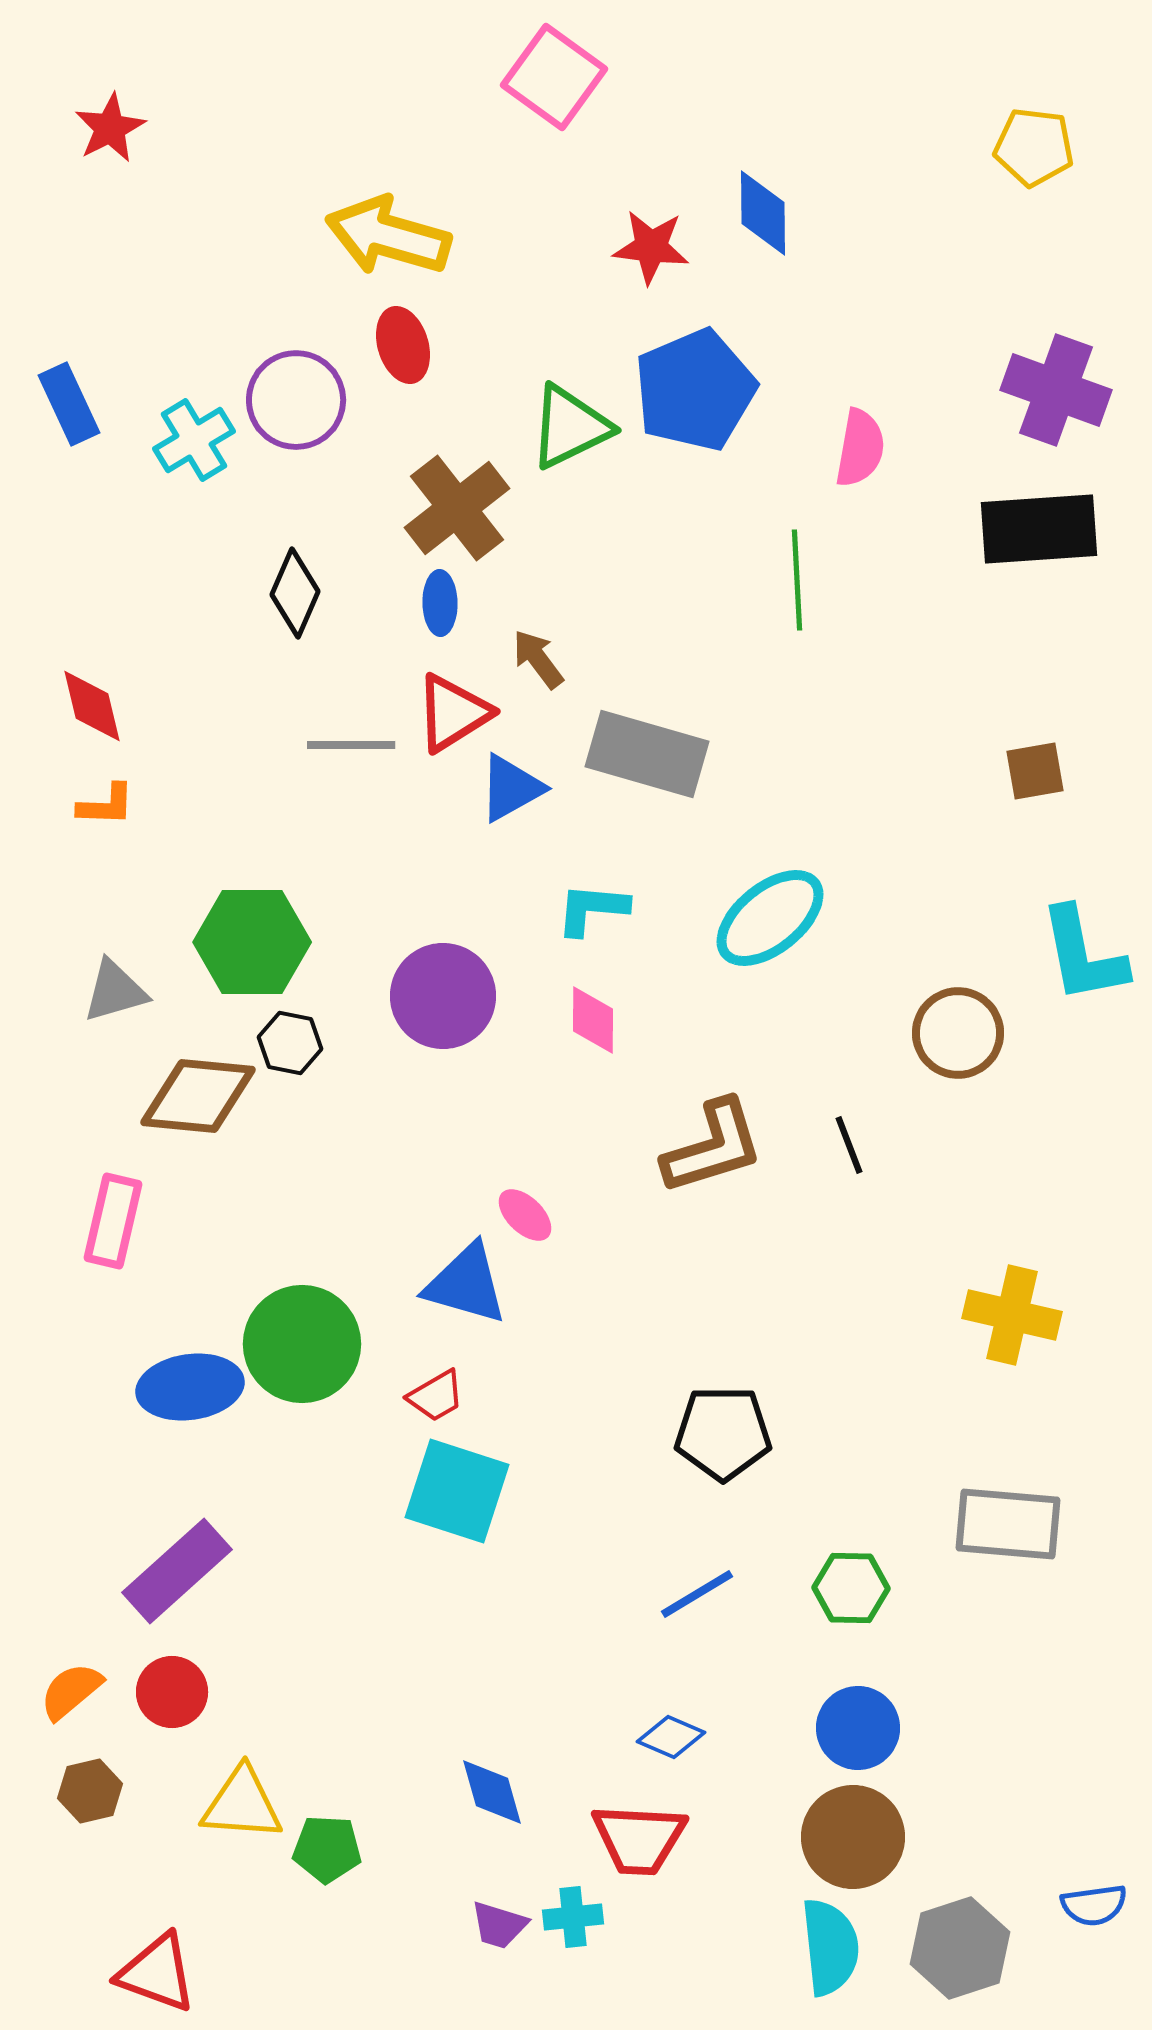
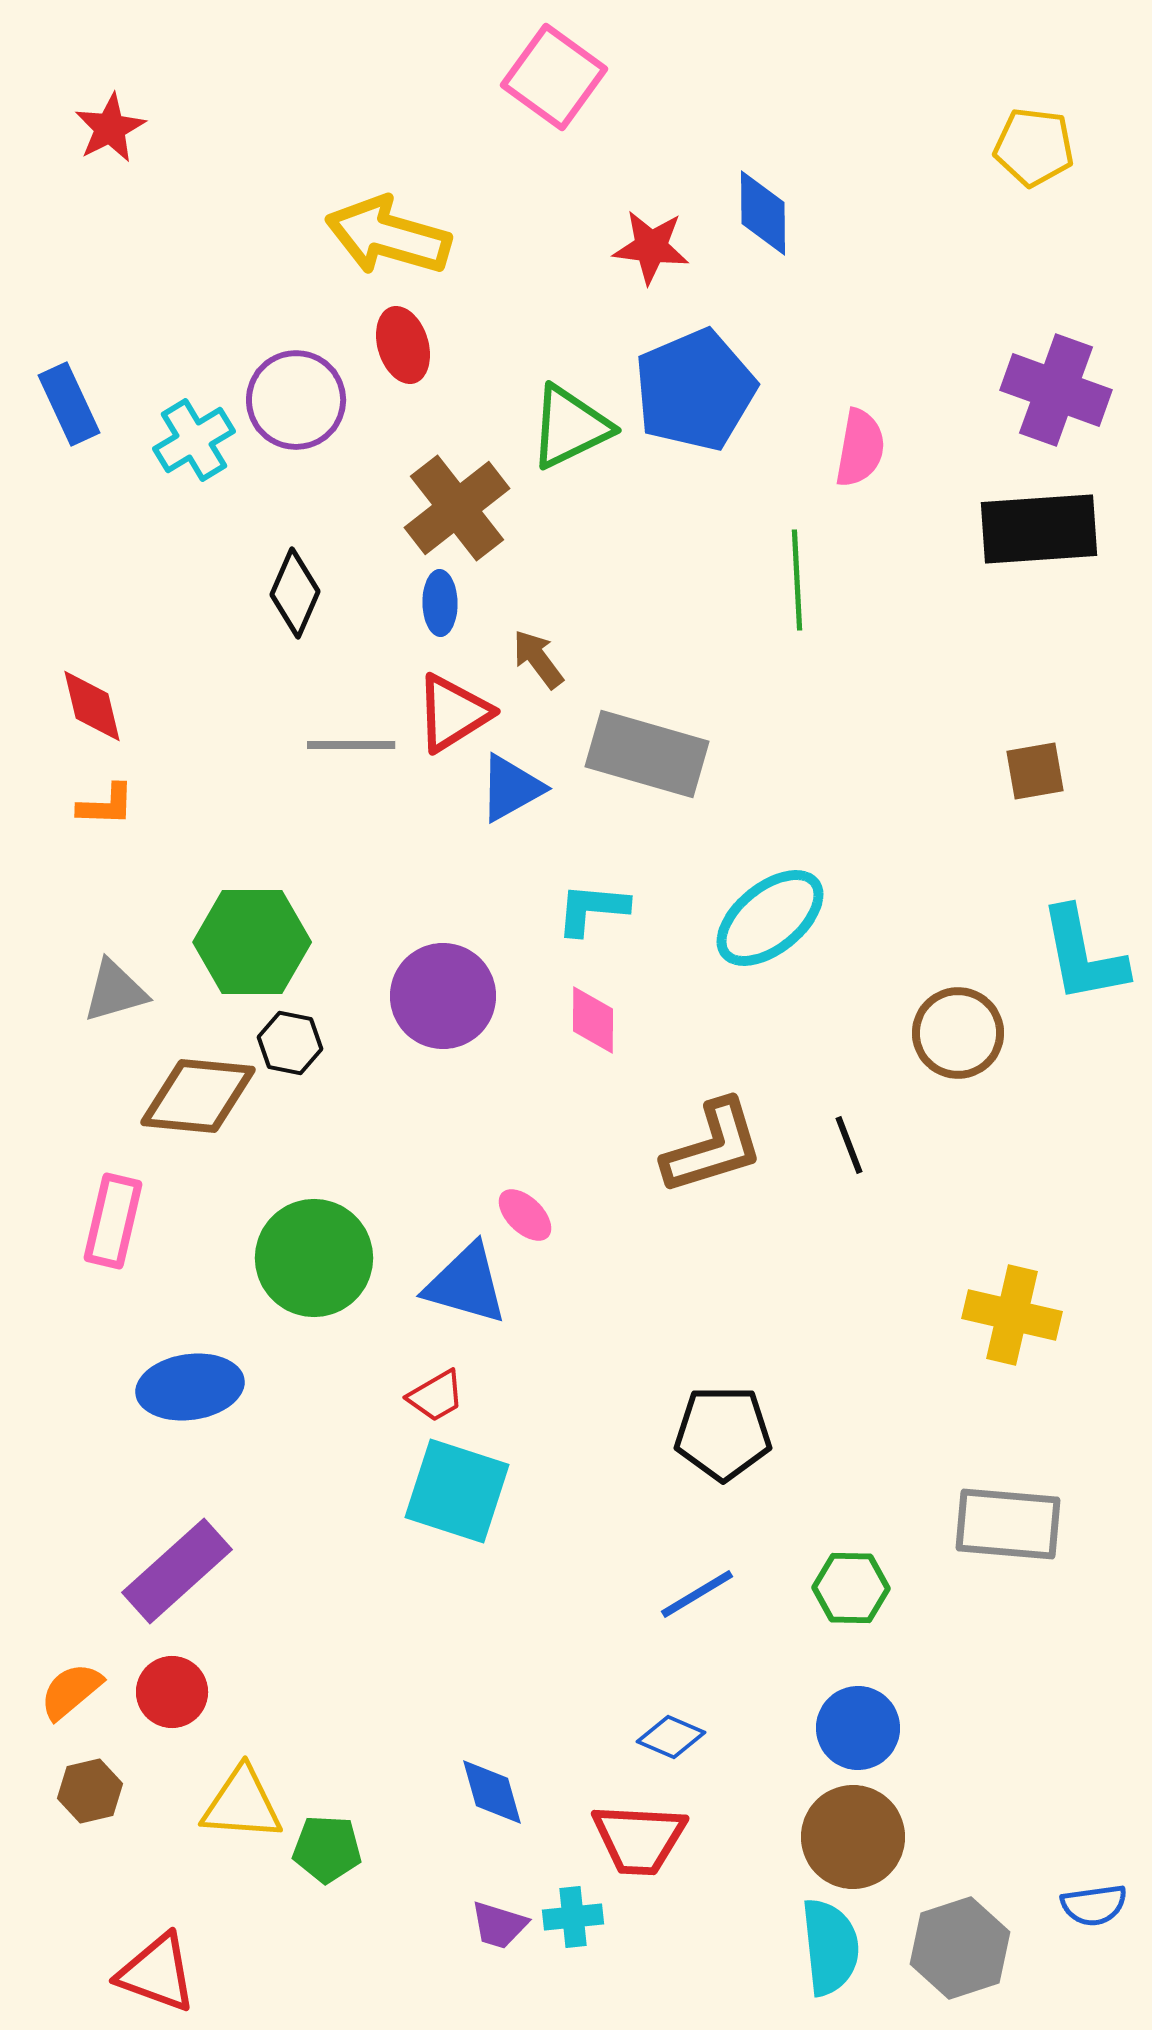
green circle at (302, 1344): moved 12 px right, 86 px up
